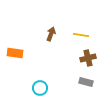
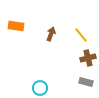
yellow line: rotated 42 degrees clockwise
orange rectangle: moved 1 px right, 27 px up
